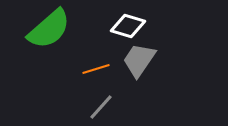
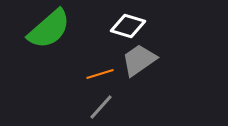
gray trapezoid: rotated 21 degrees clockwise
orange line: moved 4 px right, 5 px down
